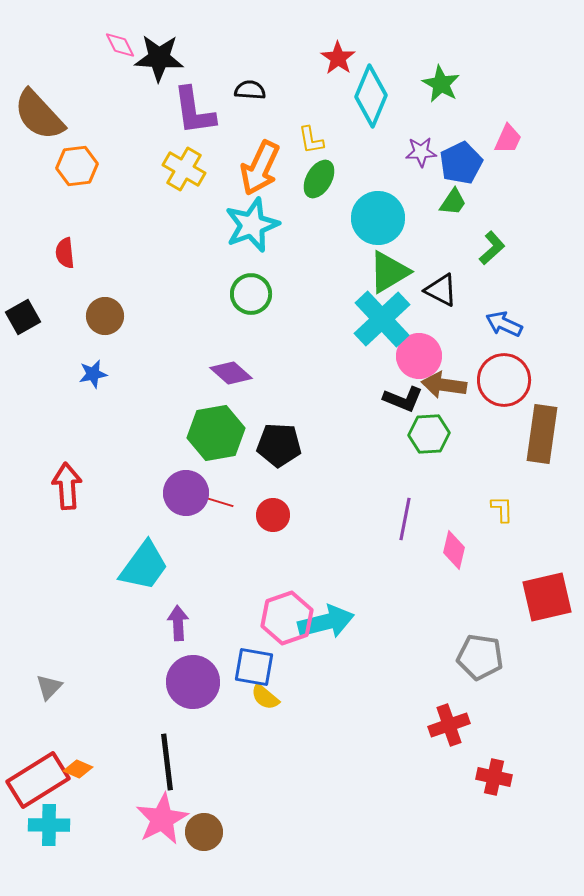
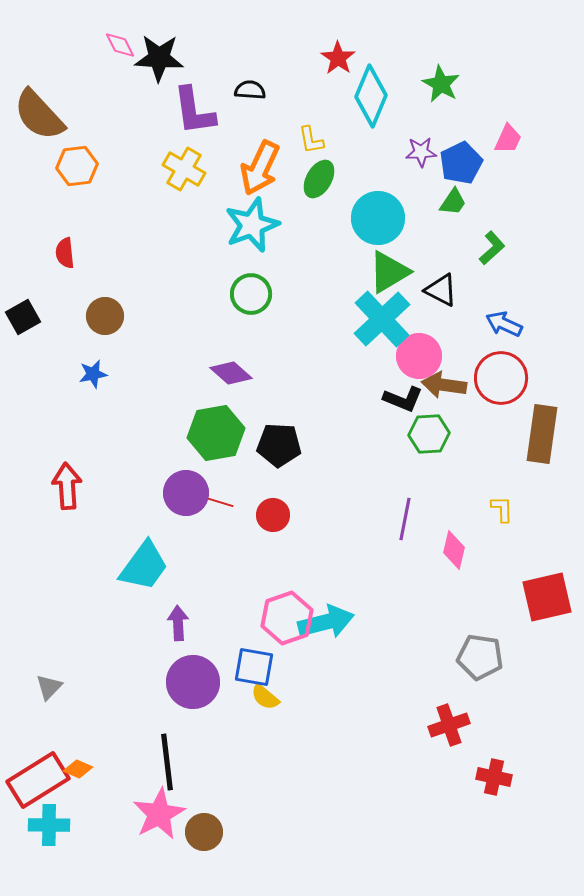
red circle at (504, 380): moved 3 px left, 2 px up
pink star at (162, 819): moved 3 px left, 5 px up
